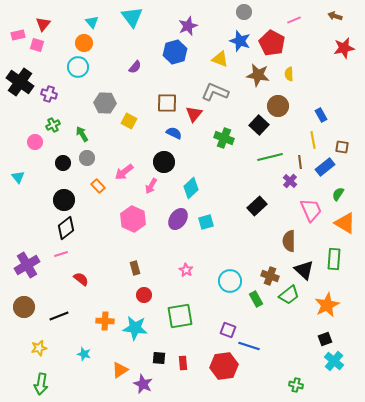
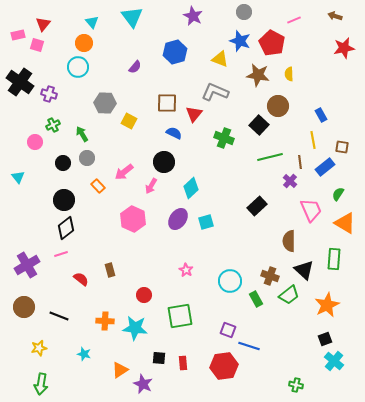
purple star at (188, 26): moved 5 px right, 10 px up; rotated 24 degrees counterclockwise
brown rectangle at (135, 268): moved 25 px left, 2 px down
black line at (59, 316): rotated 42 degrees clockwise
